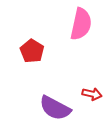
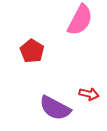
pink semicircle: moved 1 px left, 4 px up; rotated 16 degrees clockwise
red arrow: moved 3 px left
